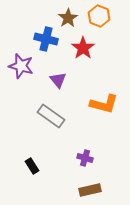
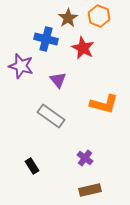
red star: rotated 10 degrees counterclockwise
purple cross: rotated 21 degrees clockwise
